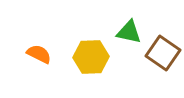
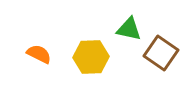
green triangle: moved 3 px up
brown square: moved 2 px left
